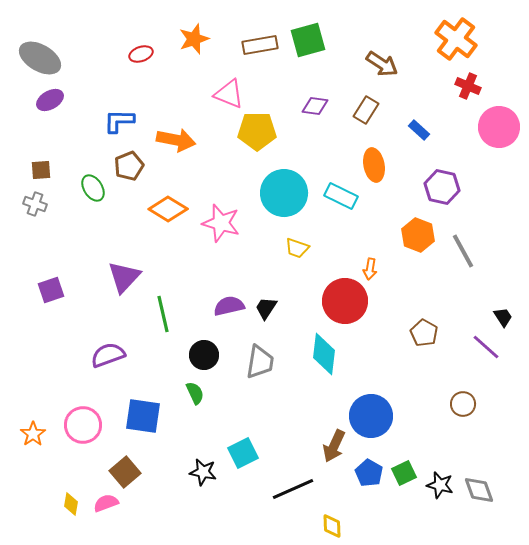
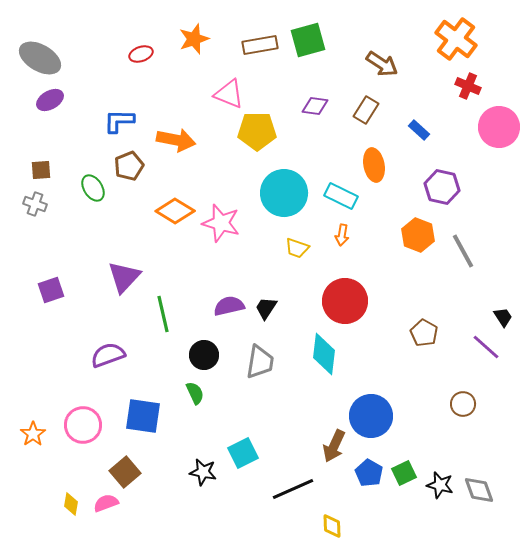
orange diamond at (168, 209): moved 7 px right, 2 px down
orange arrow at (370, 269): moved 28 px left, 34 px up
